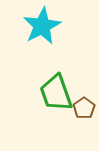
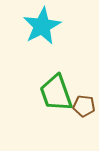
brown pentagon: moved 2 px up; rotated 30 degrees counterclockwise
